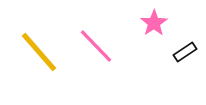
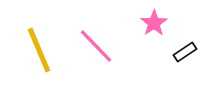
yellow line: moved 2 px up; rotated 18 degrees clockwise
